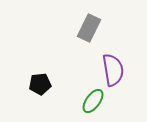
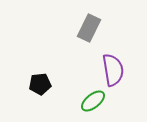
green ellipse: rotated 15 degrees clockwise
